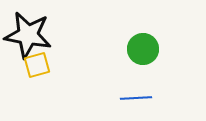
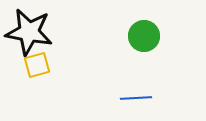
black star: moved 1 px right, 3 px up
green circle: moved 1 px right, 13 px up
